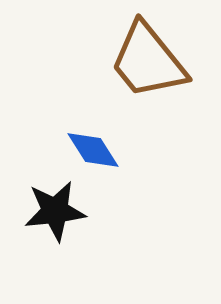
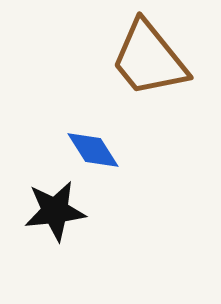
brown trapezoid: moved 1 px right, 2 px up
